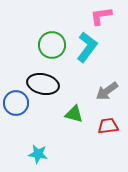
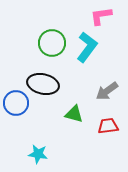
green circle: moved 2 px up
